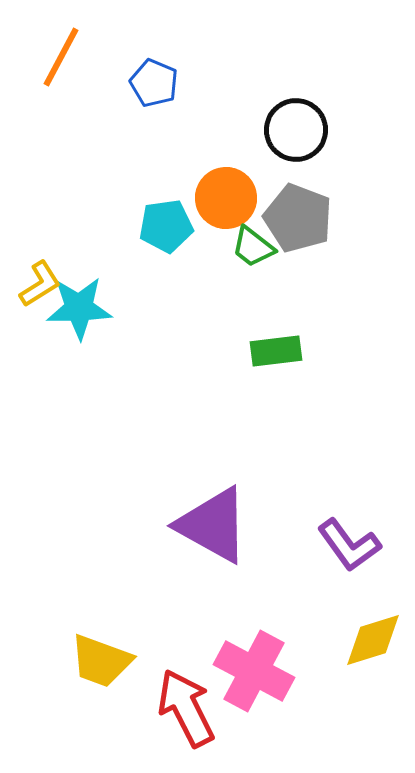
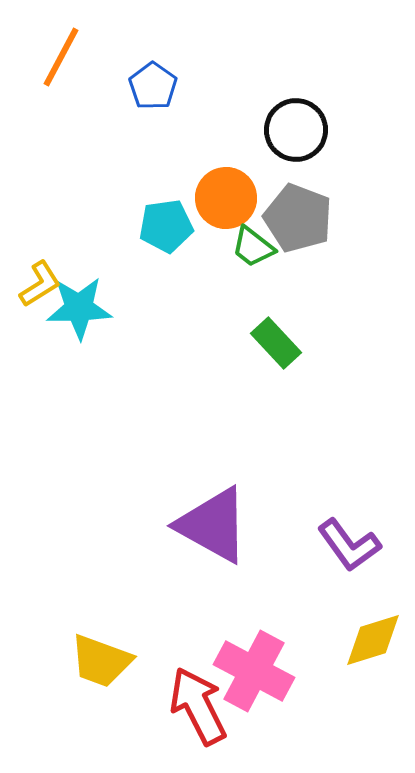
blue pentagon: moved 1 px left, 3 px down; rotated 12 degrees clockwise
green rectangle: moved 8 px up; rotated 54 degrees clockwise
red arrow: moved 12 px right, 2 px up
